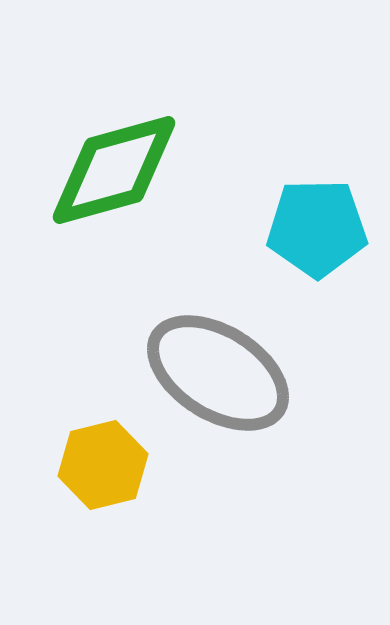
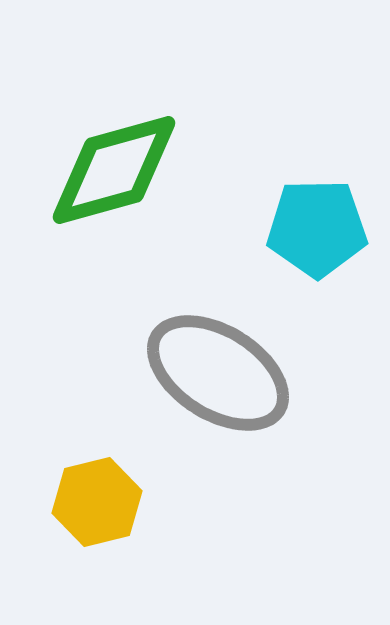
yellow hexagon: moved 6 px left, 37 px down
